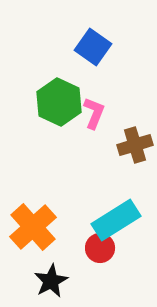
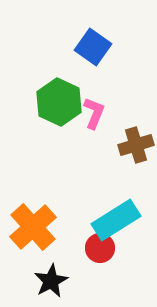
brown cross: moved 1 px right
